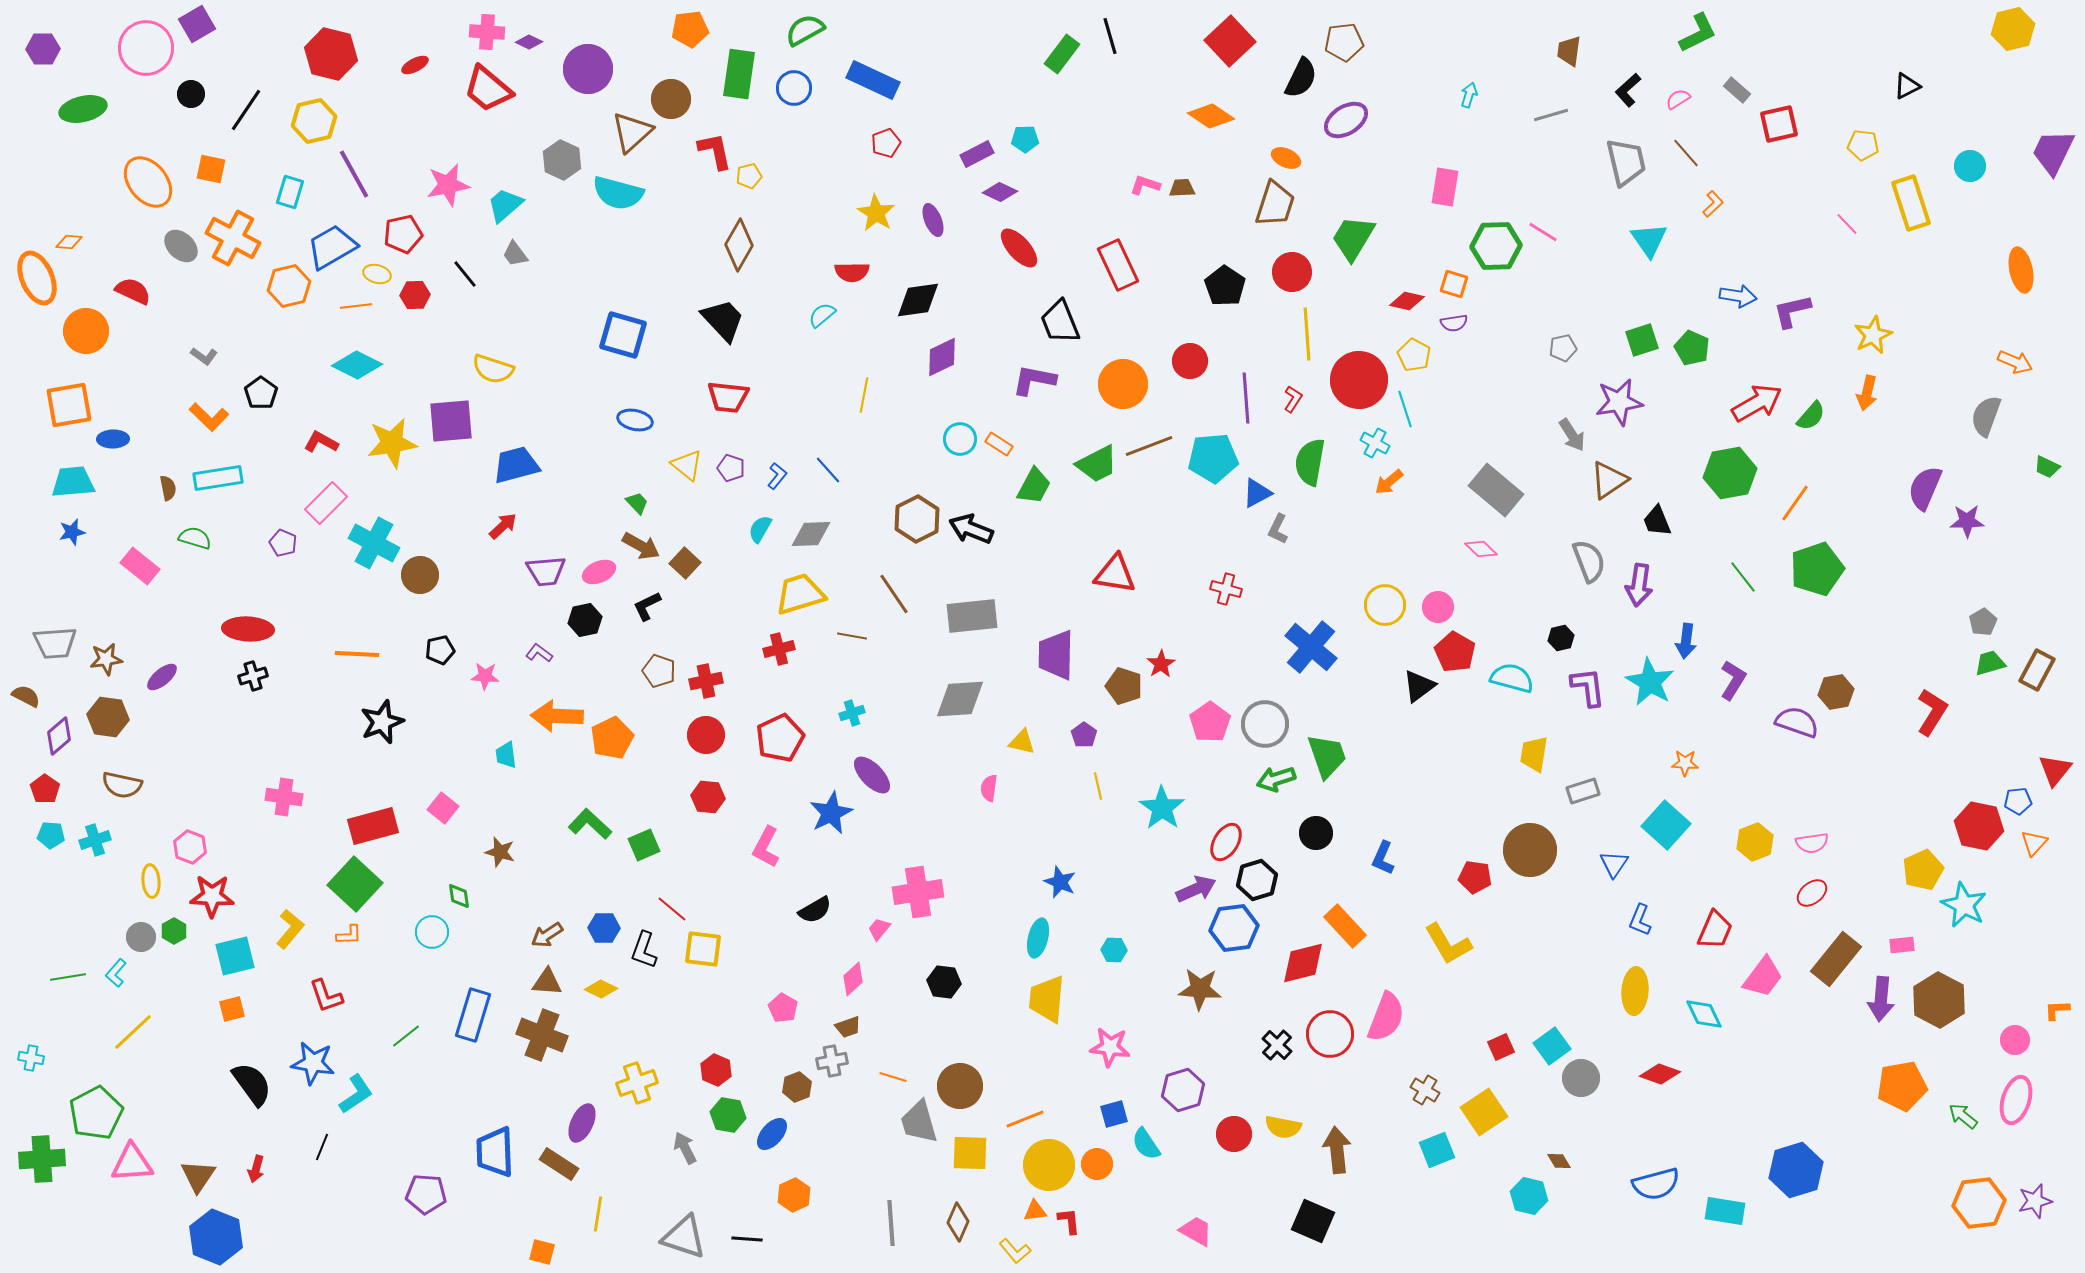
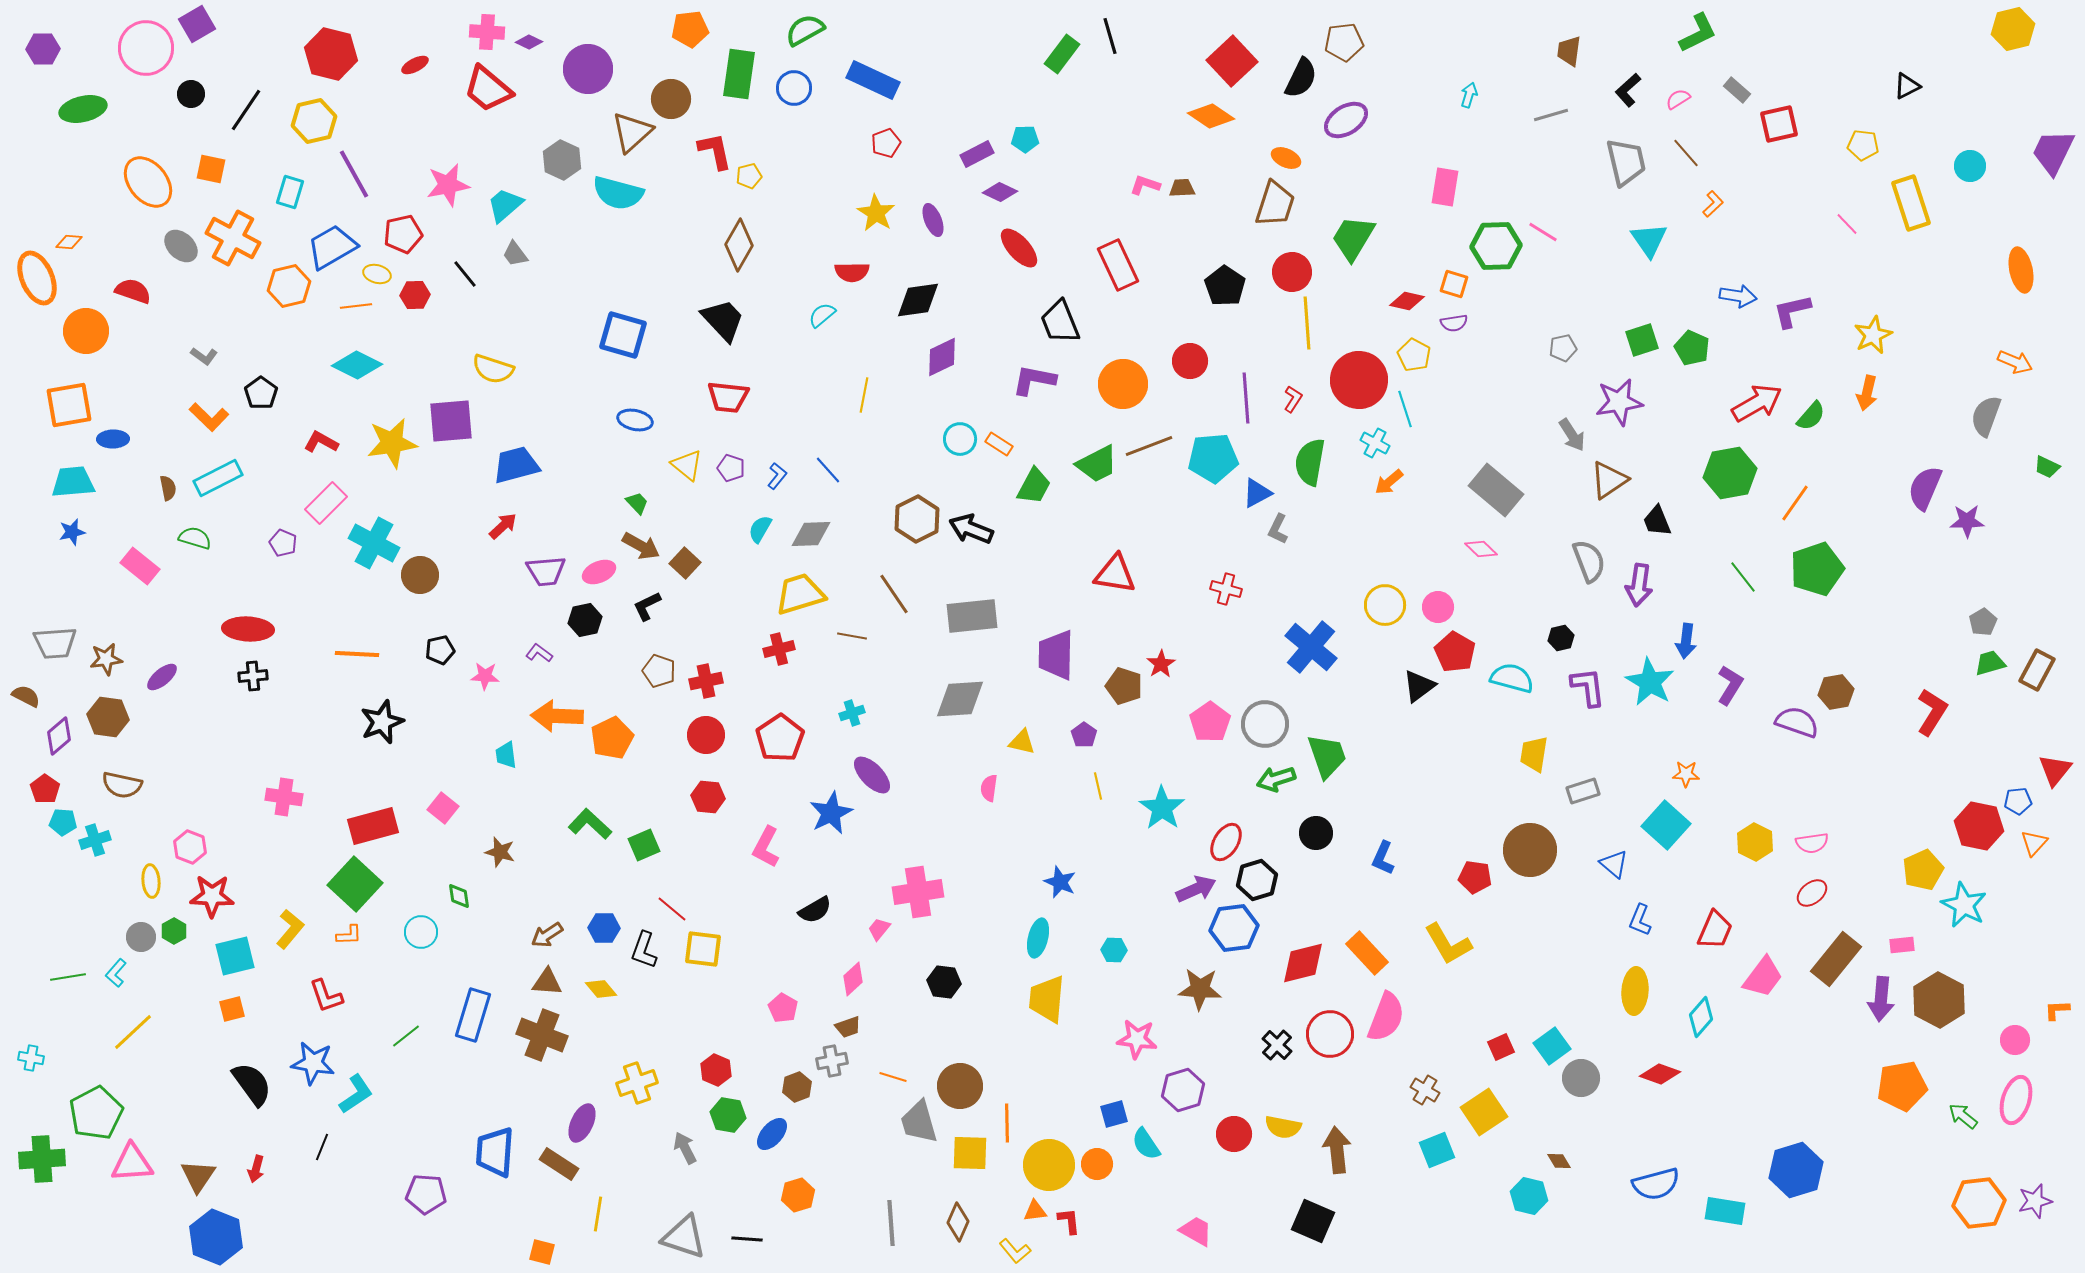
red square at (1230, 41): moved 2 px right, 20 px down
red semicircle at (133, 291): rotated 6 degrees counterclockwise
yellow line at (1307, 334): moved 11 px up
cyan rectangle at (218, 478): rotated 18 degrees counterclockwise
black cross at (253, 676): rotated 12 degrees clockwise
purple L-shape at (1733, 680): moved 3 px left, 5 px down
red pentagon at (780, 738): rotated 9 degrees counterclockwise
orange star at (1685, 763): moved 1 px right, 11 px down
cyan pentagon at (51, 835): moved 12 px right, 13 px up
yellow hexagon at (1755, 842): rotated 12 degrees counterclockwise
blue triangle at (1614, 864): rotated 24 degrees counterclockwise
orange rectangle at (1345, 926): moved 22 px right, 27 px down
cyan circle at (432, 932): moved 11 px left
yellow diamond at (601, 989): rotated 24 degrees clockwise
cyan diamond at (1704, 1014): moved 3 px left, 3 px down; rotated 66 degrees clockwise
pink star at (1110, 1047): moved 27 px right, 8 px up
orange line at (1025, 1119): moved 18 px left, 4 px down; rotated 69 degrees counterclockwise
blue trapezoid at (495, 1152): rotated 6 degrees clockwise
orange hexagon at (794, 1195): moved 4 px right; rotated 8 degrees clockwise
